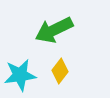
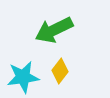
cyan star: moved 3 px right, 2 px down
